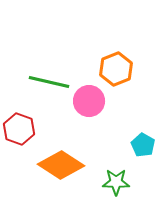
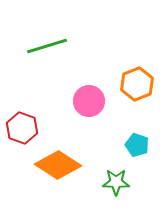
orange hexagon: moved 21 px right, 15 px down
green line: moved 2 px left, 36 px up; rotated 30 degrees counterclockwise
red hexagon: moved 3 px right, 1 px up
cyan pentagon: moved 6 px left; rotated 10 degrees counterclockwise
orange diamond: moved 3 px left
